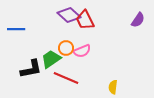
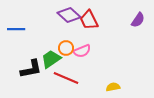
red trapezoid: moved 4 px right
yellow semicircle: rotated 72 degrees clockwise
